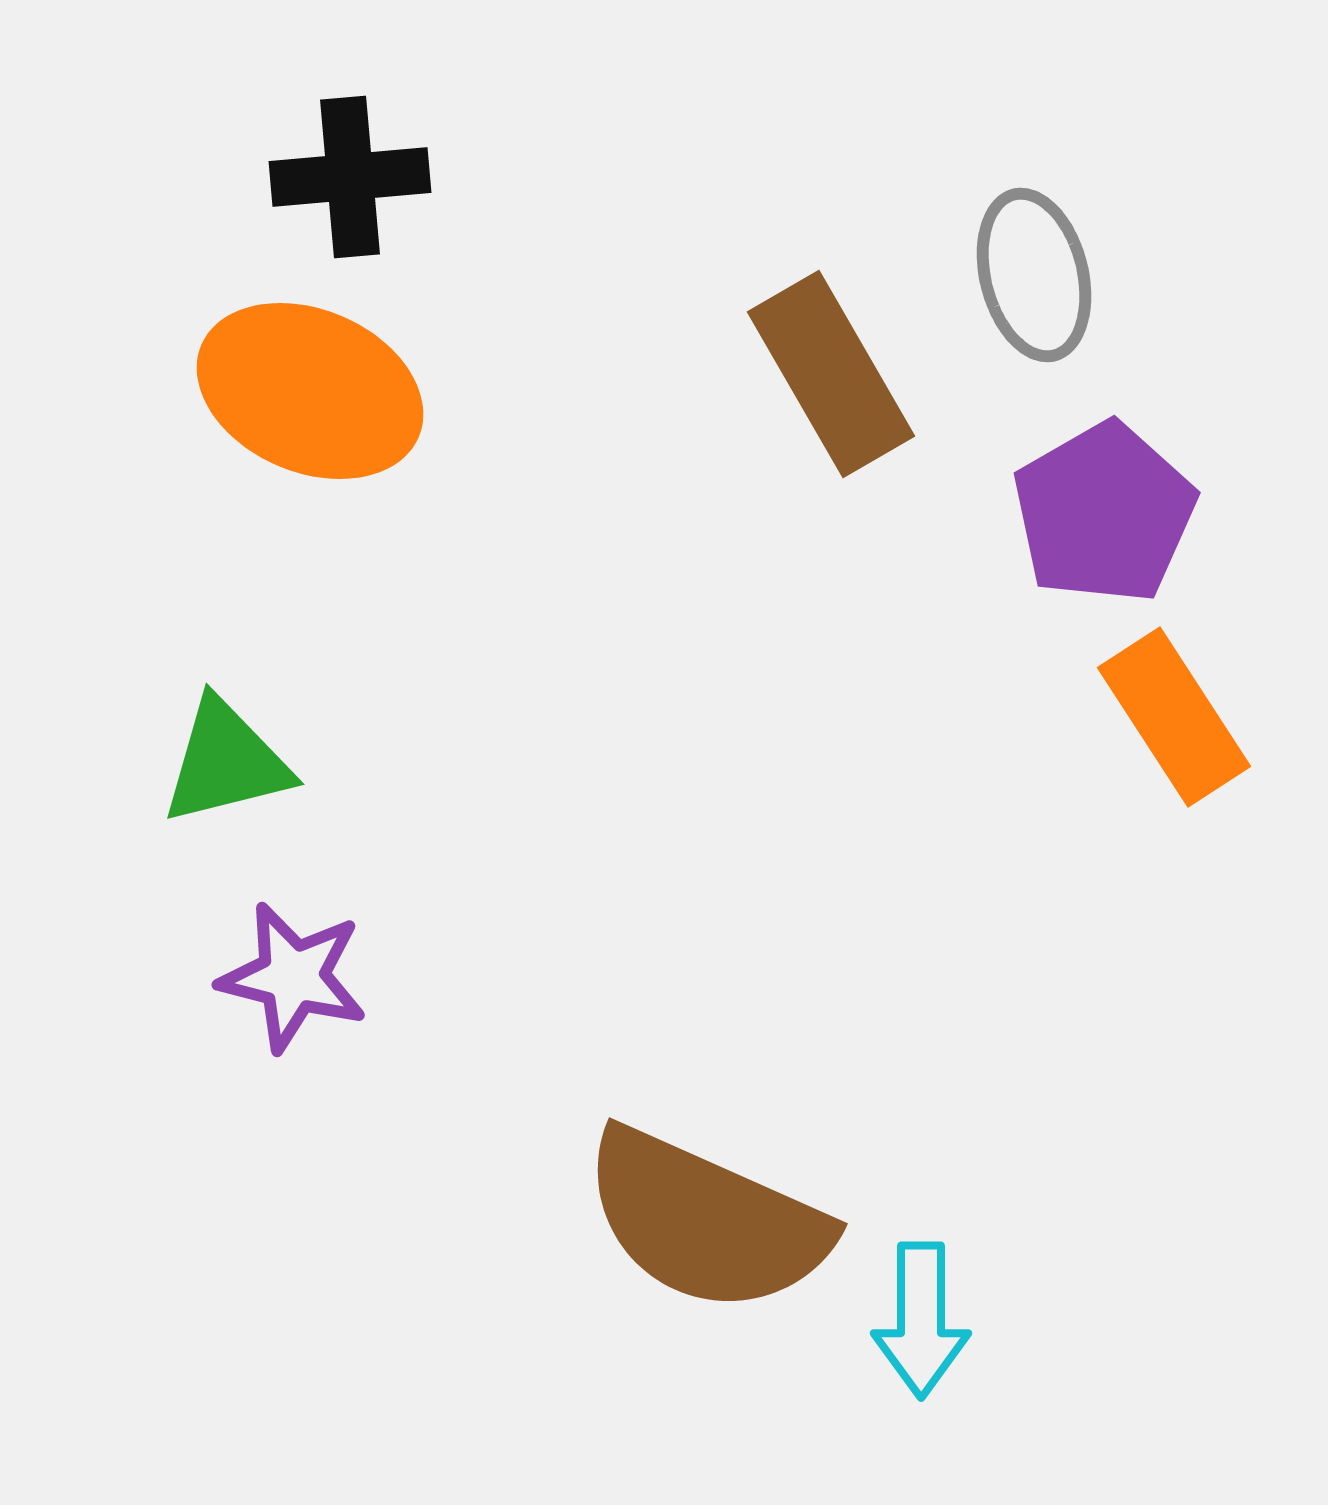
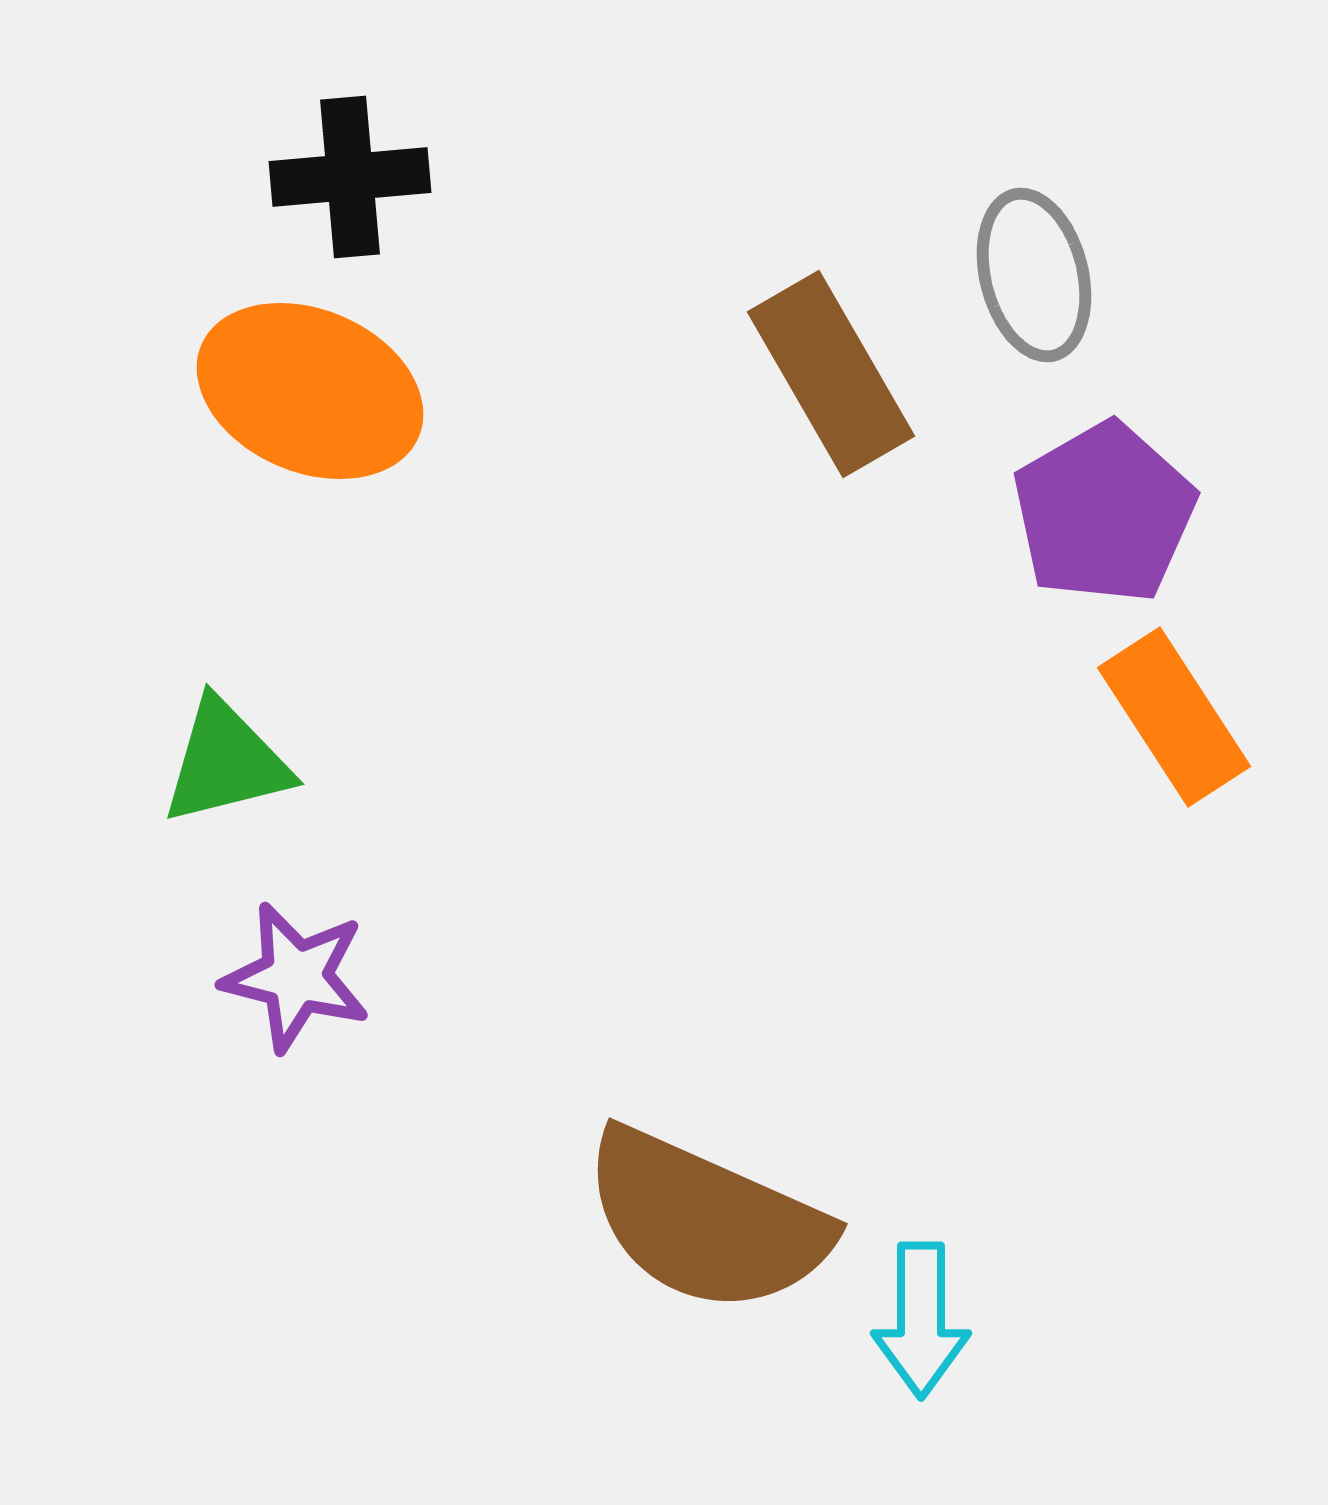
purple star: moved 3 px right
